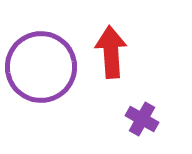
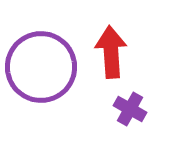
purple cross: moved 12 px left, 10 px up
